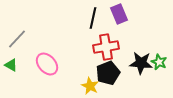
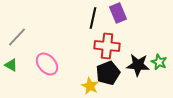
purple rectangle: moved 1 px left, 1 px up
gray line: moved 2 px up
red cross: moved 1 px right, 1 px up; rotated 15 degrees clockwise
black star: moved 3 px left, 2 px down
